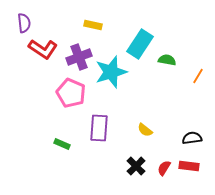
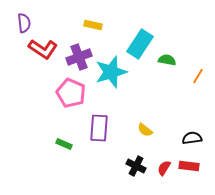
green rectangle: moved 2 px right
black cross: rotated 18 degrees counterclockwise
